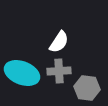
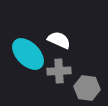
white semicircle: moved 2 px up; rotated 100 degrees counterclockwise
cyan ellipse: moved 6 px right, 19 px up; rotated 24 degrees clockwise
